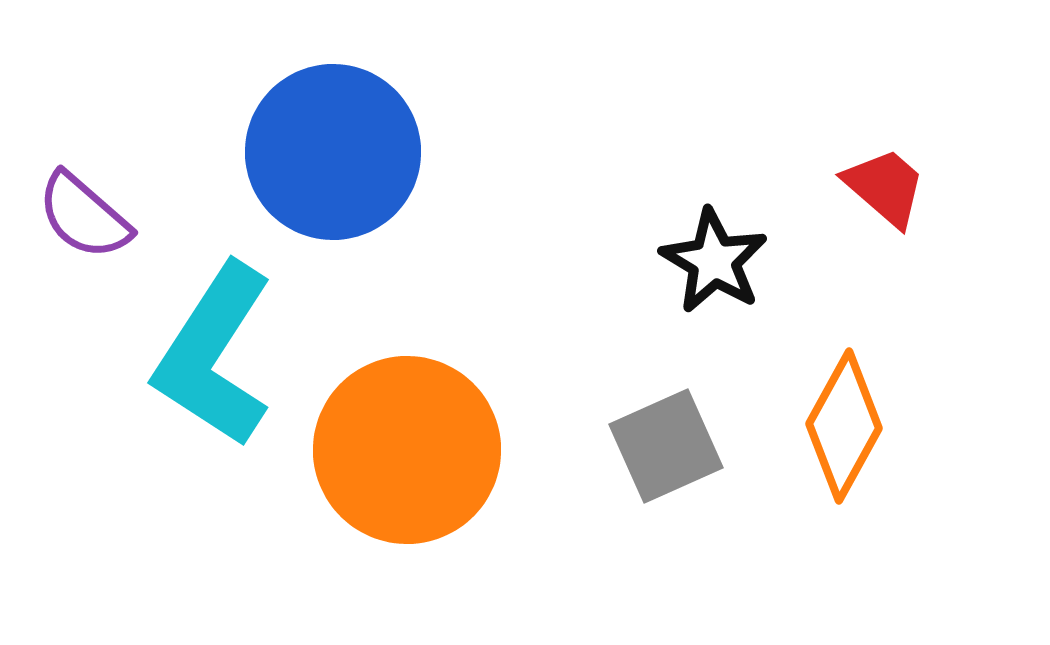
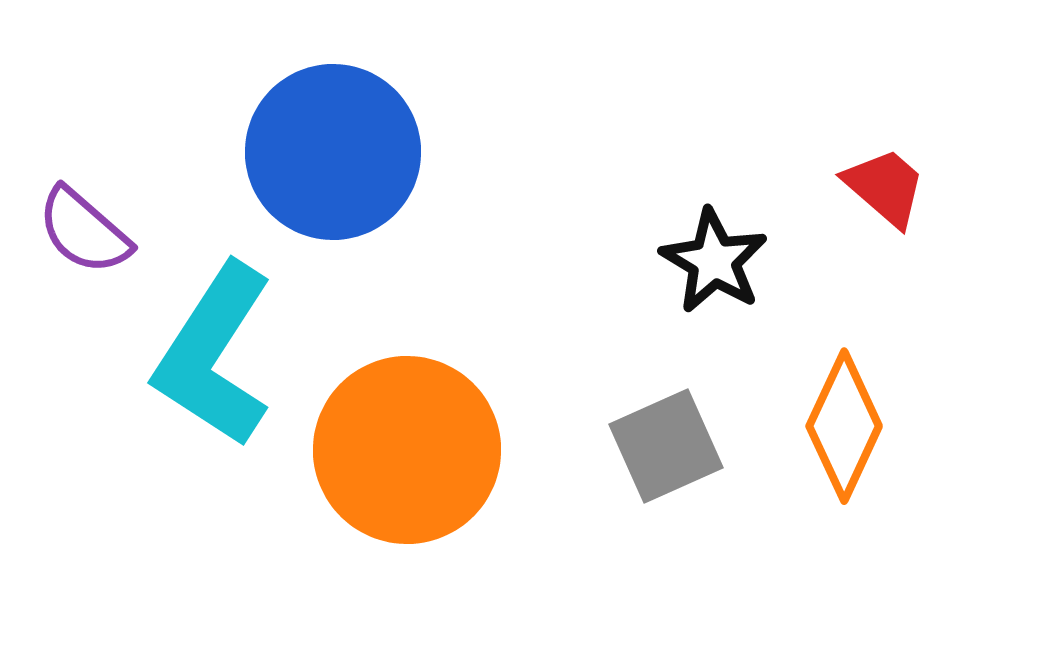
purple semicircle: moved 15 px down
orange diamond: rotated 4 degrees counterclockwise
